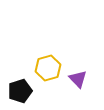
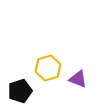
purple triangle: rotated 24 degrees counterclockwise
